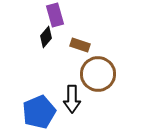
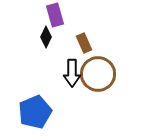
black diamond: rotated 15 degrees counterclockwise
brown rectangle: moved 4 px right, 2 px up; rotated 48 degrees clockwise
black arrow: moved 26 px up
blue pentagon: moved 4 px left
